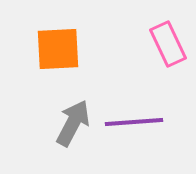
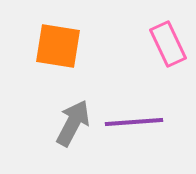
orange square: moved 3 px up; rotated 12 degrees clockwise
